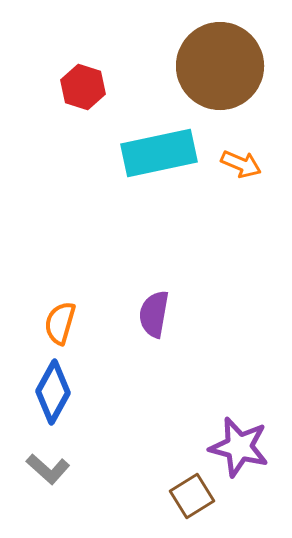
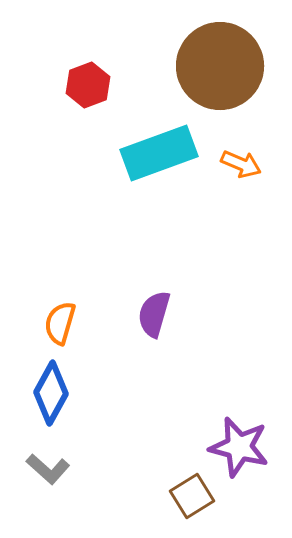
red hexagon: moved 5 px right, 2 px up; rotated 21 degrees clockwise
cyan rectangle: rotated 8 degrees counterclockwise
purple semicircle: rotated 6 degrees clockwise
blue diamond: moved 2 px left, 1 px down
